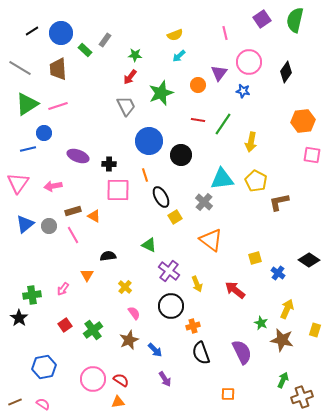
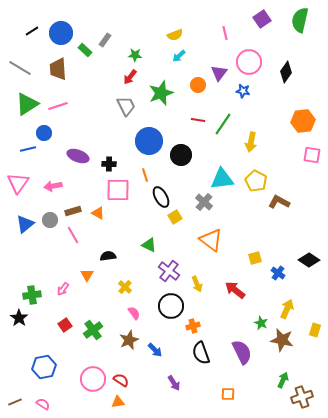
green semicircle at (295, 20): moved 5 px right
brown L-shape at (279, 202): rotated 40 degrees clockwise
orange triangle at (94, 216): moved 4 px right, 3 px up
gray circle at (49, 226): moved 1 px right, 6 px up
purple arrow at (165, 379): moved 9 px right, 4 px down
